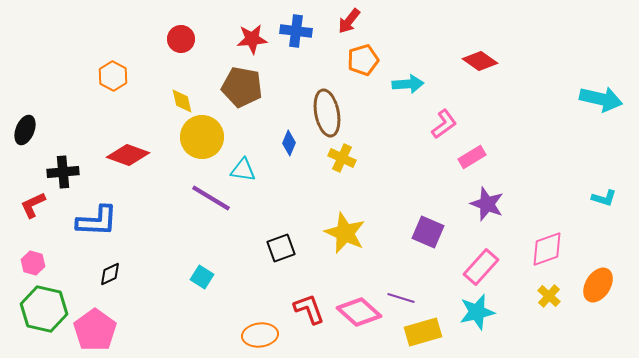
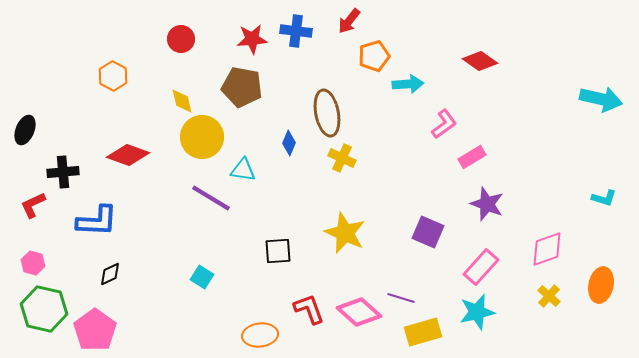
orange pentagon at (363, 60): moved 11 px right, 4 px up
black square at (281, 248): moved 3 px left, 3 px down; rotated 16 degrees clockwise
orange ellipse at (598, 285): moved 3 px right; rotated 20 degrees counterclockwise
